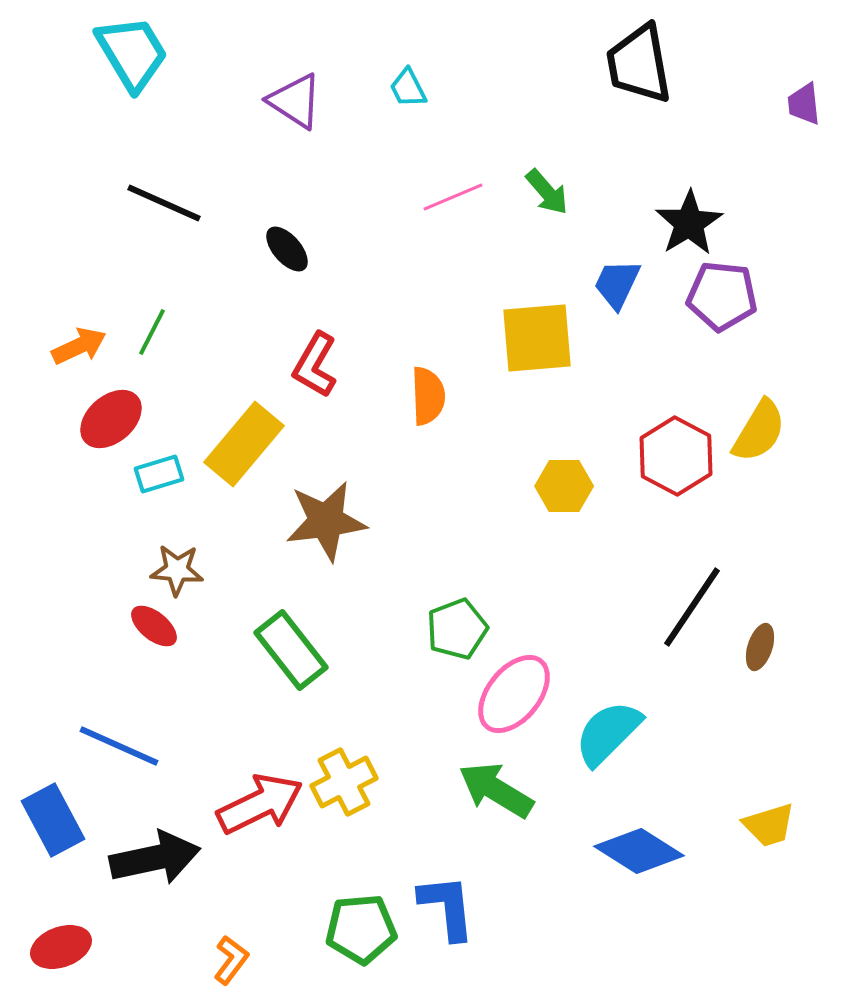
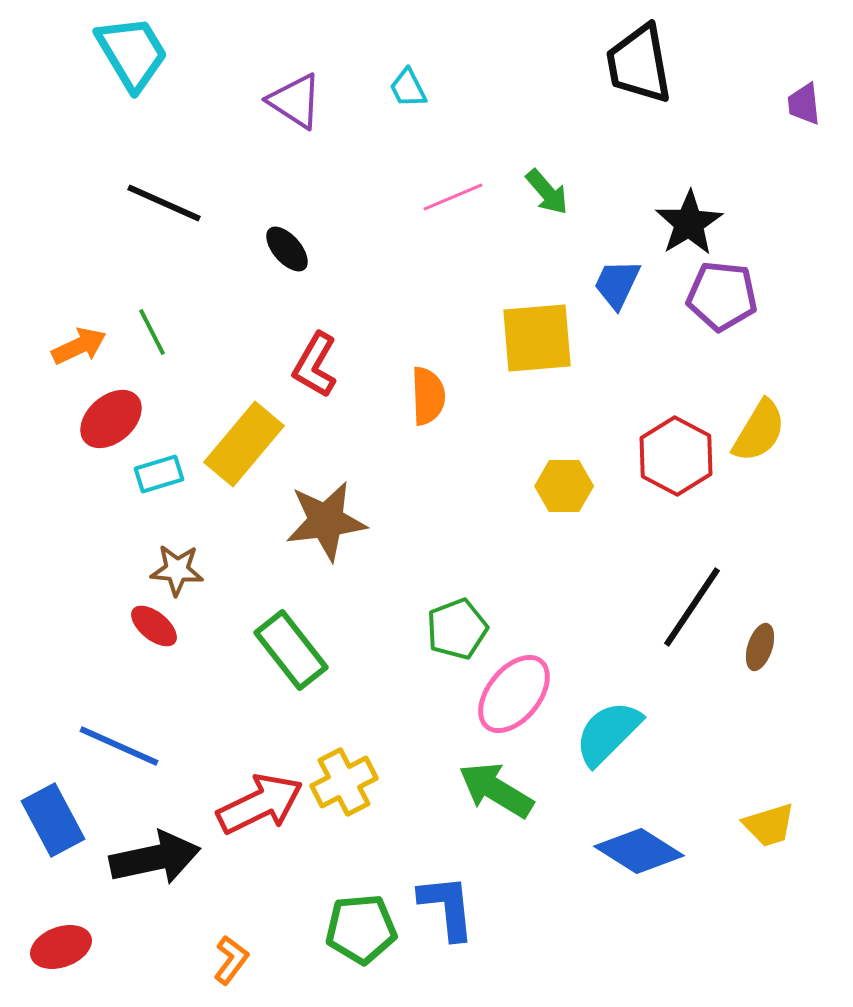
green line at (152, 332): rotated 54 degrees counterclockwise
